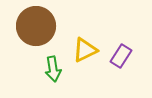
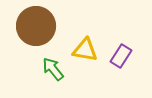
yellow triangle: rotated 36 degrees clockwise
green arrow: rotated 150 degrees clockwise
